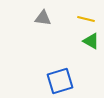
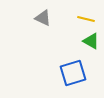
gray triangle: rotated 18 degrees clockwise
blue square: moved 13 px right, 8 px up
